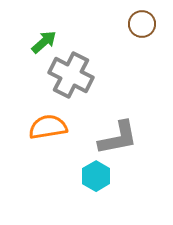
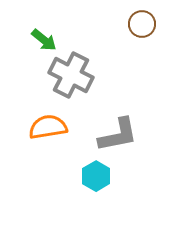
green arrow: moved 2 px up; rotated 80 degrees clockwise
gray L-shape: moved 3 px up
